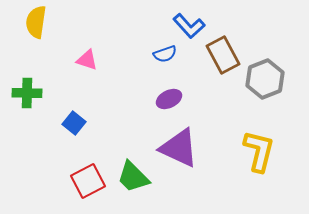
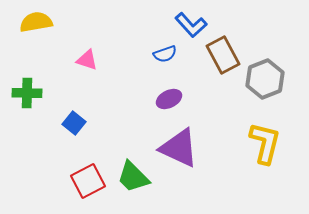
yellow semicircle: rotated 72 degrees clockwise
blue L-shape: moved 2 px right, 1 px up
yellow L-shape: moved 6 px right, 8 px up
